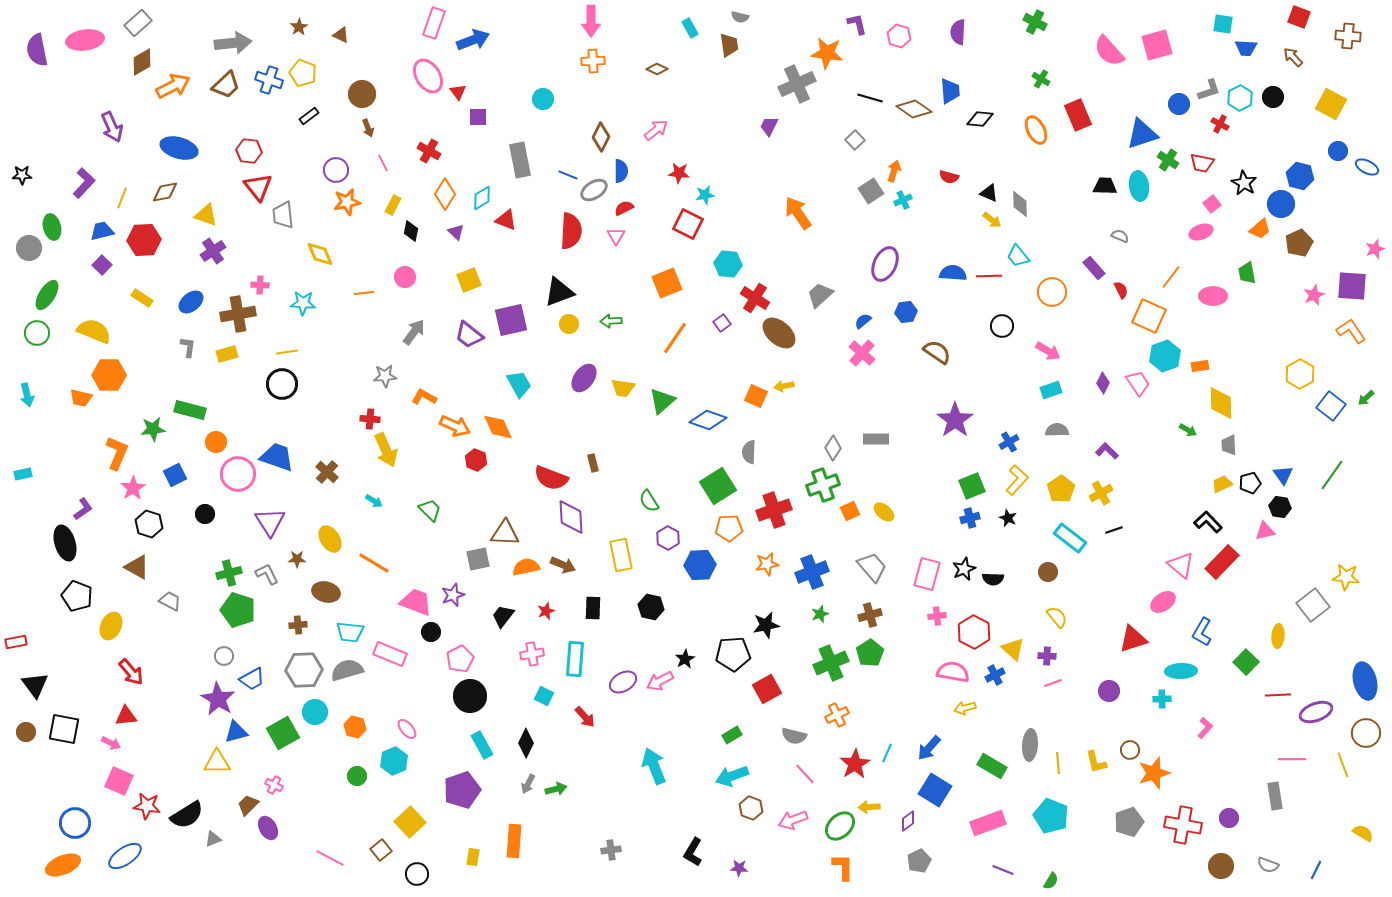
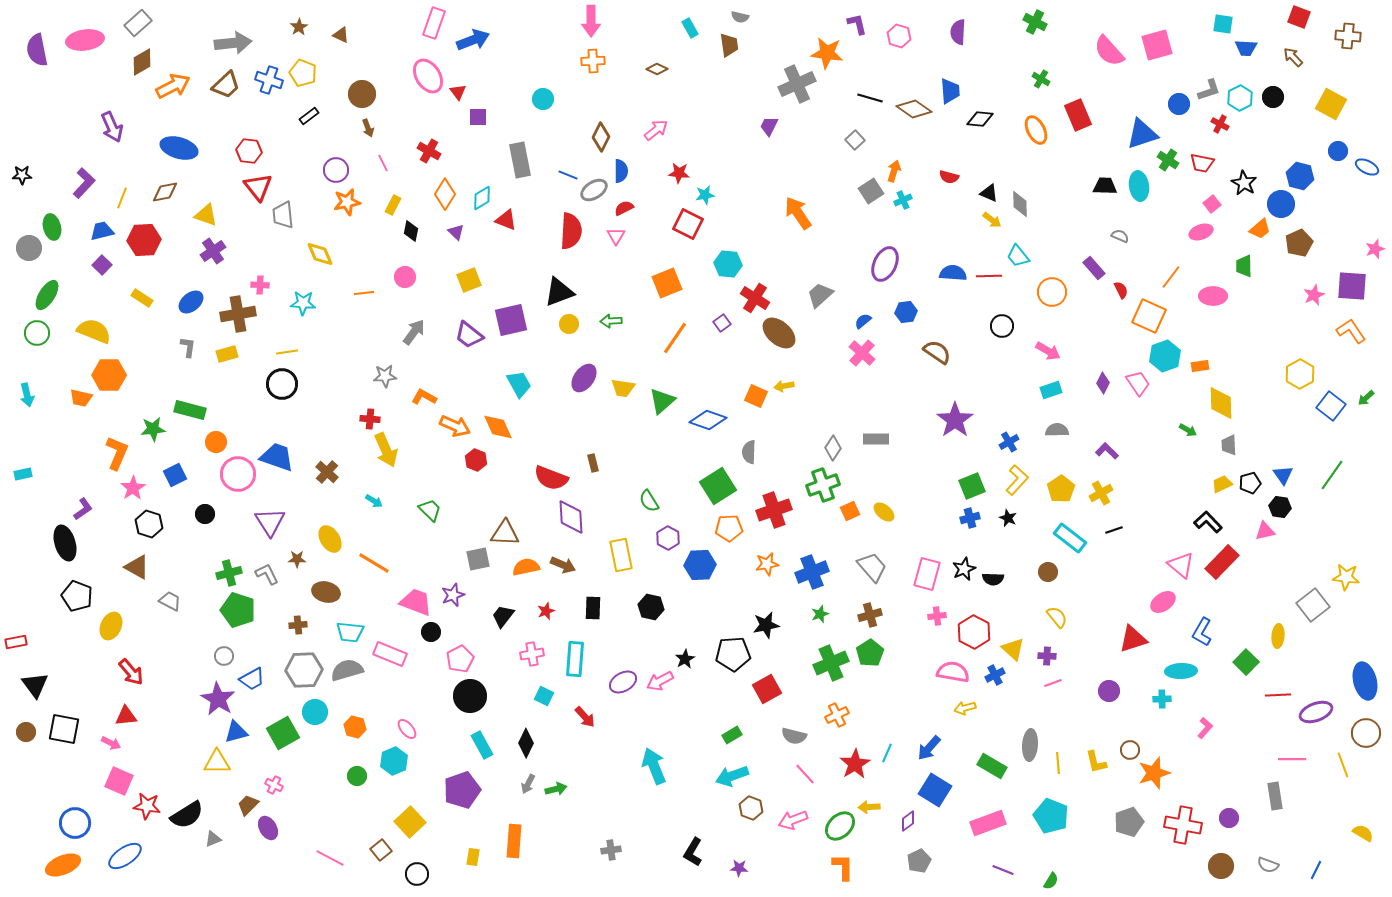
green trapezoid at (1247, 273): moved 3 px left, 7 px up; rotated 10 degrees clockwise
